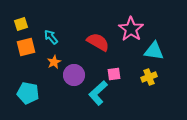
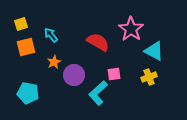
cyan arrow: moved 2 px up
cyan triangle: rotated 20 degrees clockwise
